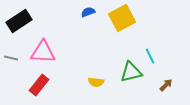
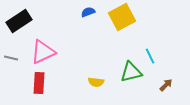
yellow square: moved 1 px up
pink triangle: rotated 28 degrees counterclockwise
red rectangle: moved 2 px up; rotated 35 degrees counterclockwise
